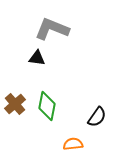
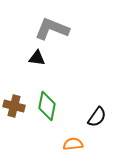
brown cross: moved 1 px left, 2 px down; rotated 35 degrees counterclockwise
